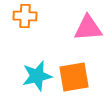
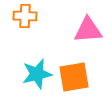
pink triangle: moved 2 px down
cyan star: moved 2 px up
